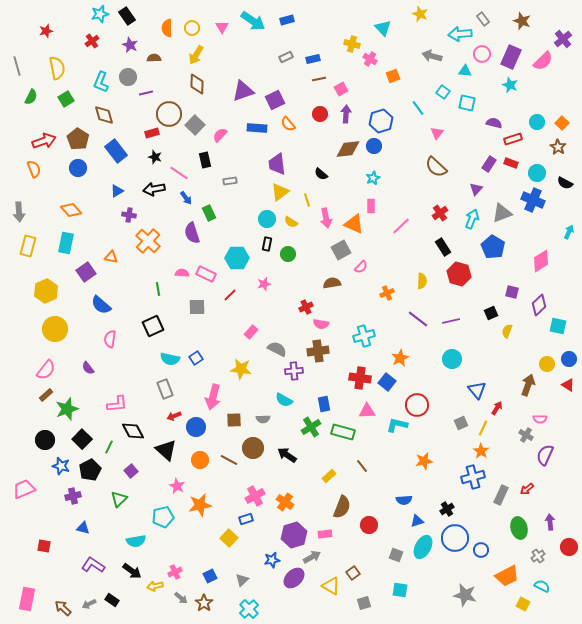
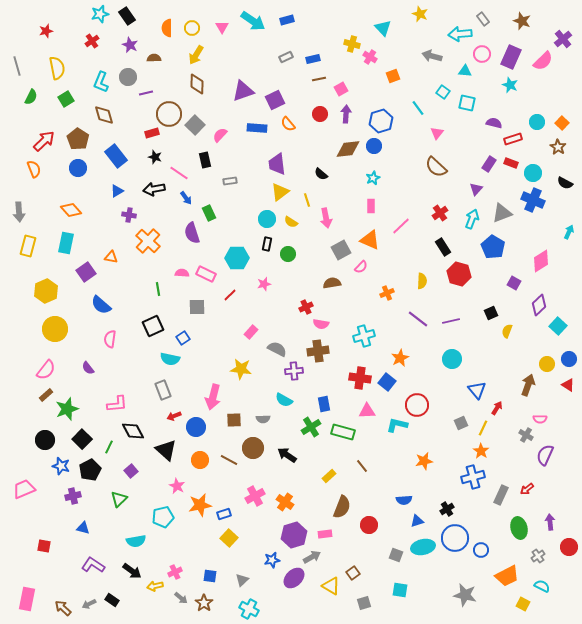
pink cross at (370, 59): moved 2 px up
red arrow at (44, 141): rotated 25 degrees counterclockwise
blue rectangle at (116, 151): moved 5 px down
cyan circle at (537, 173): moved 4 px left
orange triangle at (354, 224): moved 16 px right, 16 px down
purple square at (512, 292): moved 2 px right, 9 px up; rotated 16 degrees clockwise
cyan square at (558, 326): rotated 30 degrees clockwise
blue square at (196, 358): moved 13 px left, 20 px up
gray rectangle at (165, 389): moved 2 px left, 1 px down
blue rectangle at (246, 519): moved 22 px left, 5 px up
cyan ellipse at (423, 547): rotated 50 degrees clockwise
blue square at (210, 576): rotated 32 degrees clockwise
cyan cross at (249, 609): rotated 18 degrees counterclockwise
